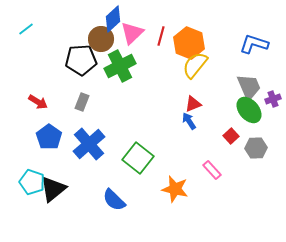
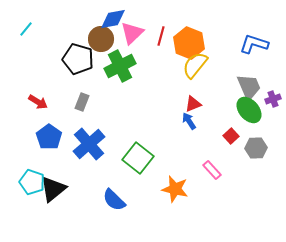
blue diamond: rotated 32 degrees clockwise
cyan line: rotated 14 degrees counterclockwise
black pentagon: moved 3 px left, 1 px up; rotated 20 degrees clockwise
